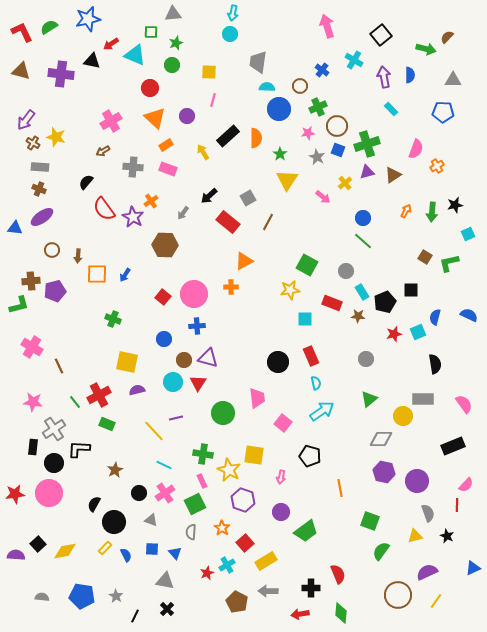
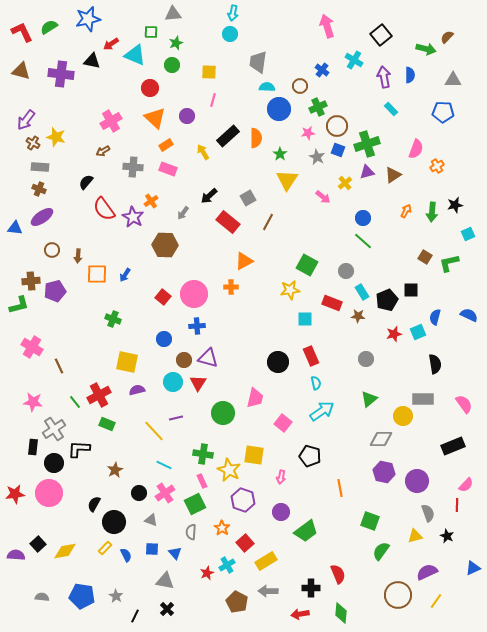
black pentagon at (385, 302): moved 2 px right, 2 px up
pink trapezoid at (257, 398): moved 2 px left; rotated 20 degrees clockwise
